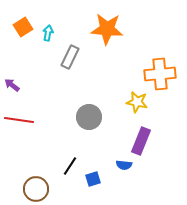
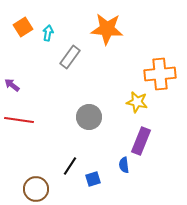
gray rectangle: rotated 10 degrees clockwise
blue semicircle: rotated 77 degrees clockwise
